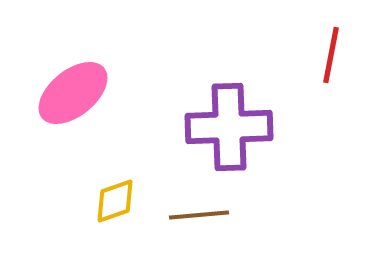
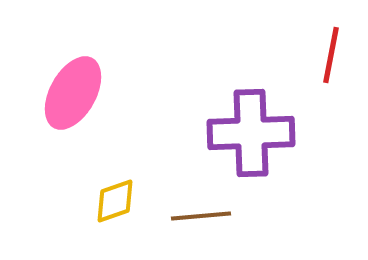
pink ellipse: rotated 22 degrees counterclockwise
purple cross: moved 22 px right, 6 px down
brown line: moved 2 px right, 1 px down
